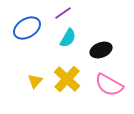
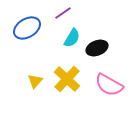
cyan semicircle: moved 4 px right
black ellipse: moved 4 px left, 2 px up
